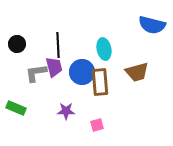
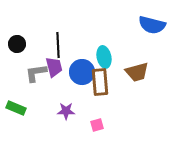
cyan ellipse: moved 8 px down
